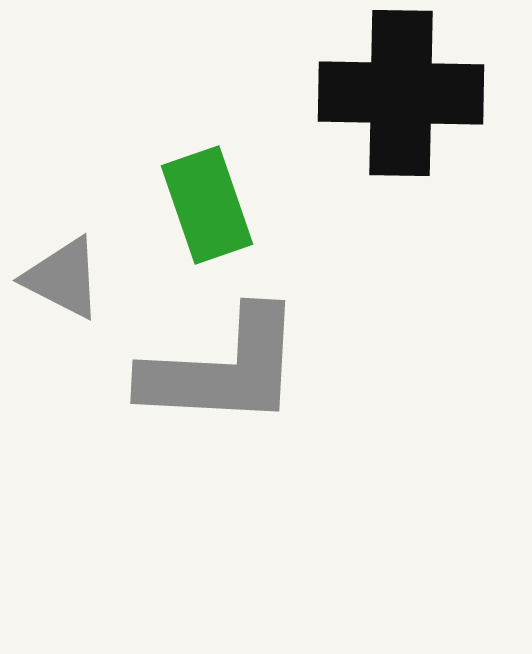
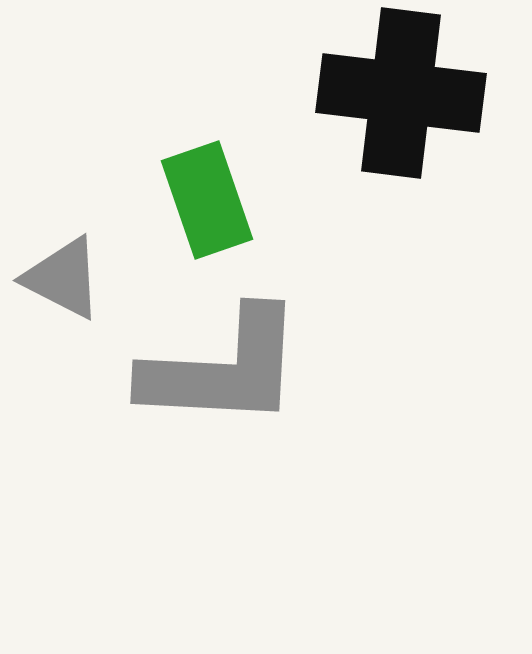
black cross: rotated 6 degrees clockwise
green rectangle: moved 5 px up
